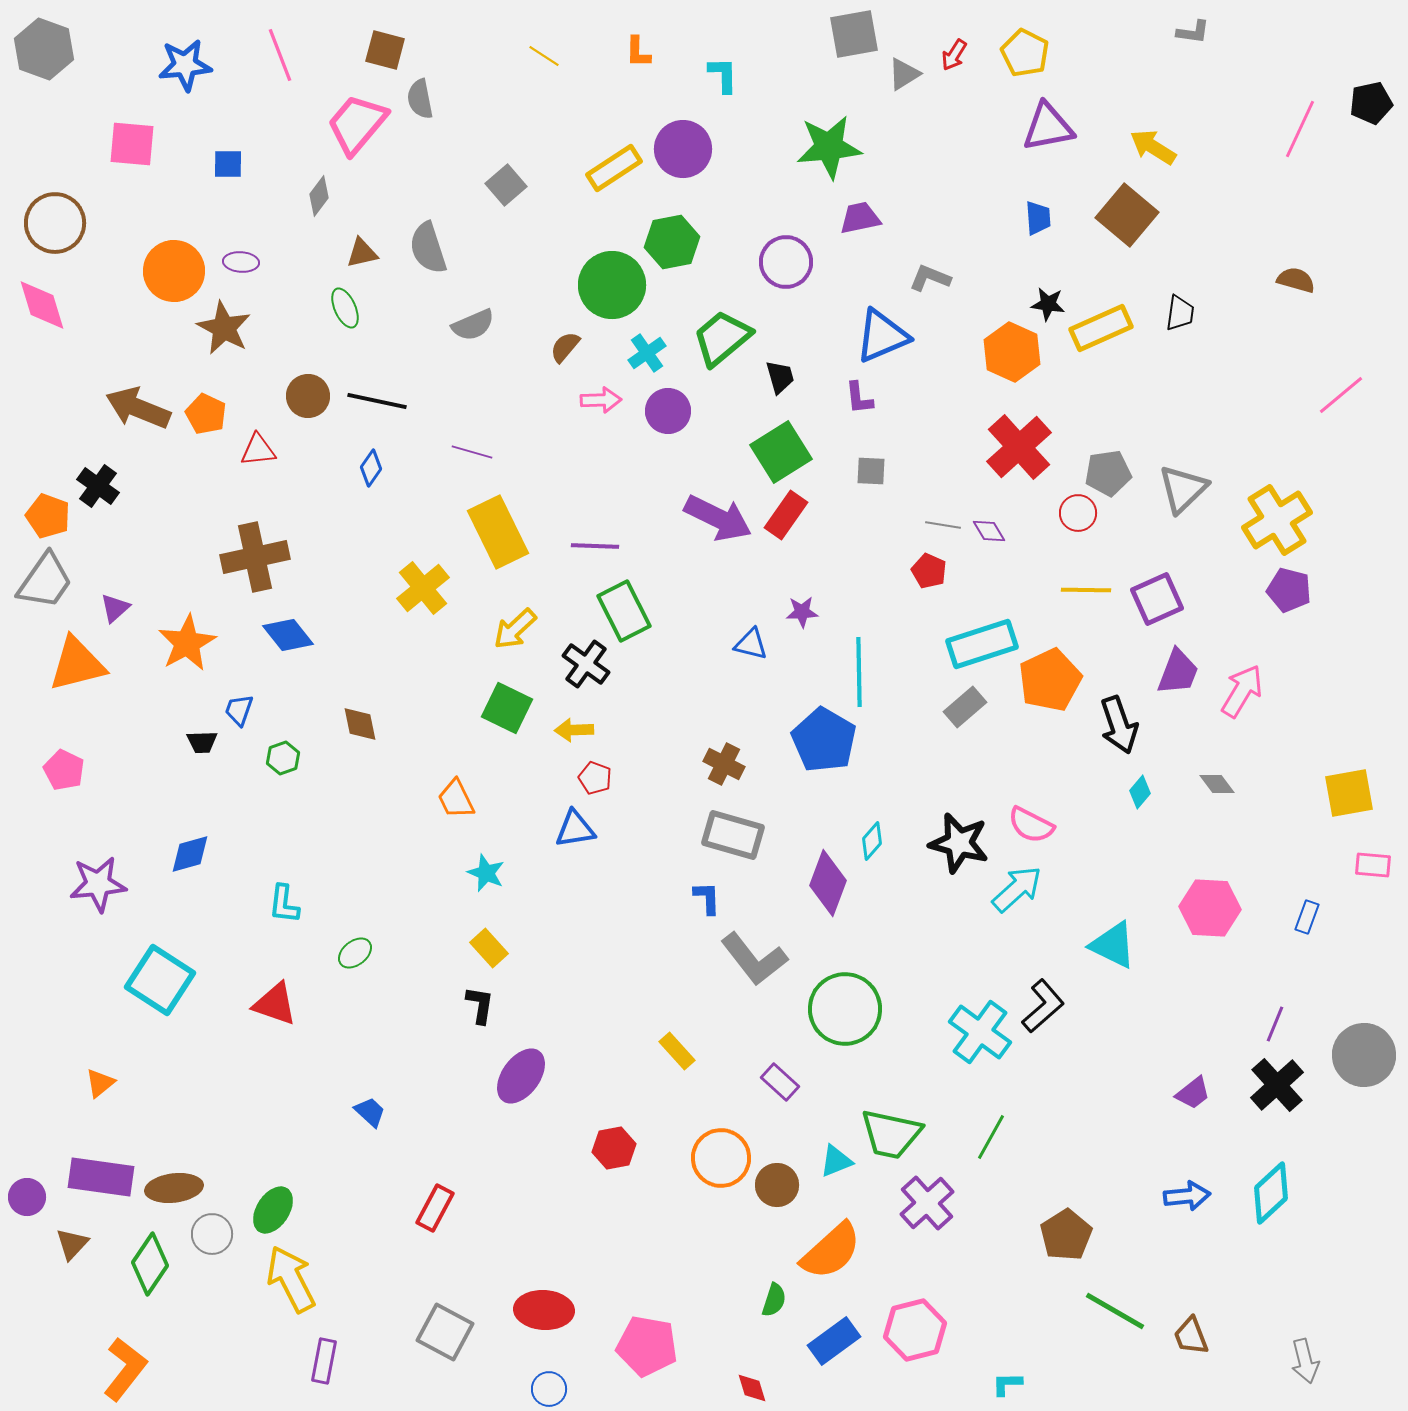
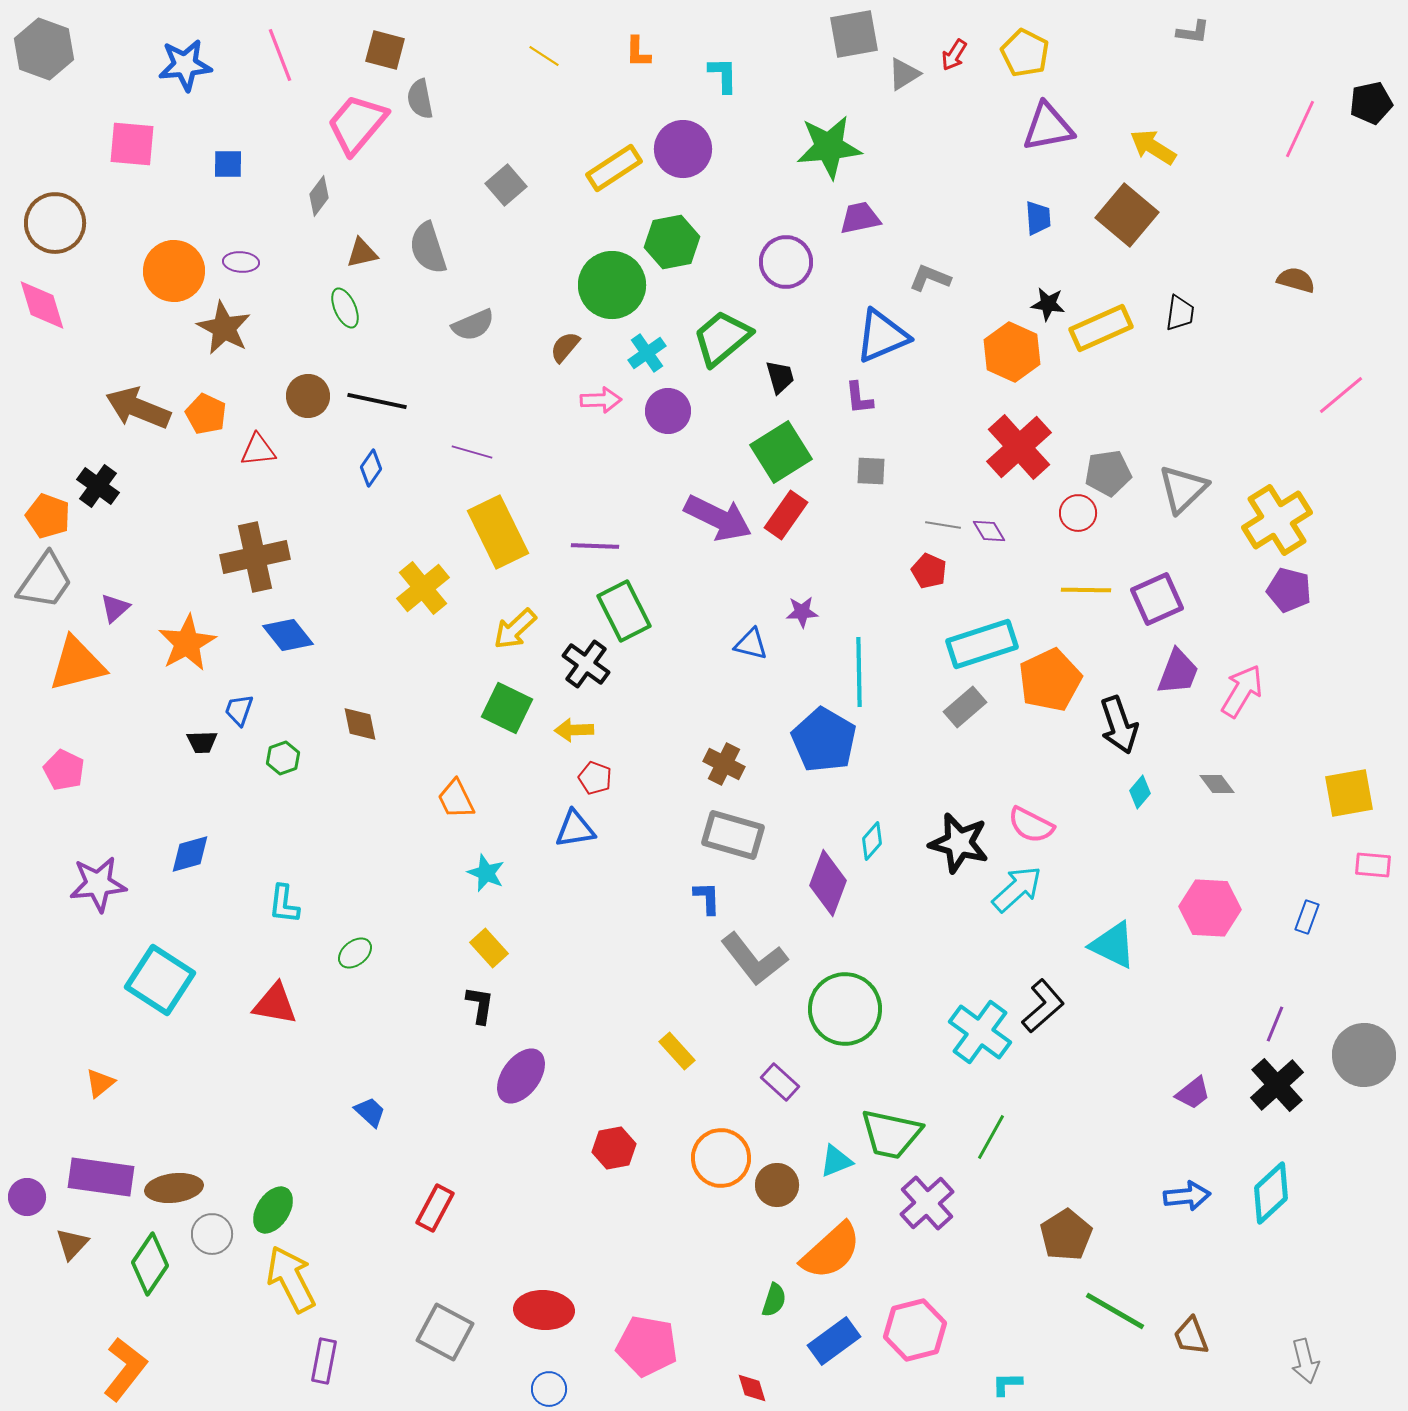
red triangle at (275, 1004): rotated 9 degrees counterclockwise
